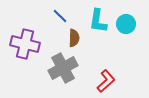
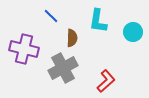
blue line: moved 9 px left
cyan circle: moved 7 px right, 8 px down
brown semicircle: moved 2 px left
purple cross: moved 1 px left, 5 px down
